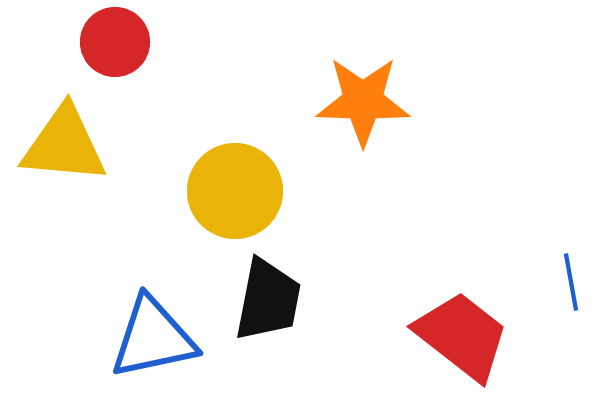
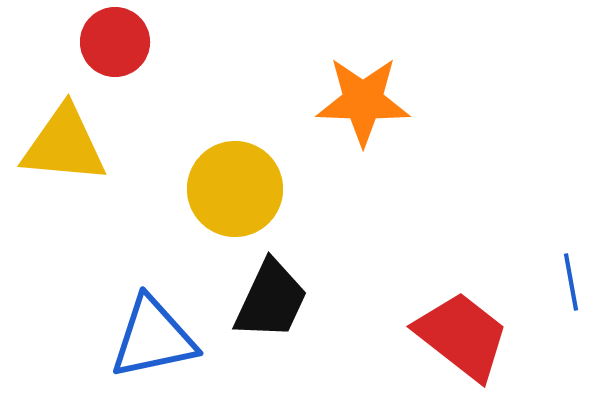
yellow circle: moved 2 px up
black trapezoid: moved 3 px right; rotated 14 degrees clockwise
